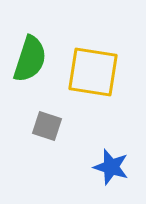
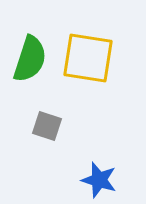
yellow square: moved 5 px left, 14 px up
blue star: moved 12 px left, 13 px down
